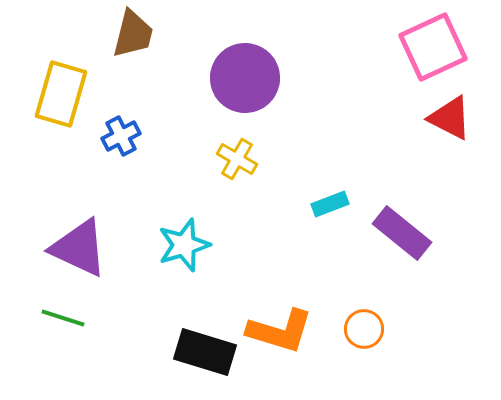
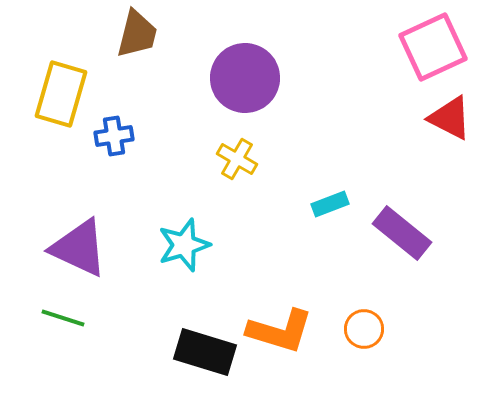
brown trapezoid: moved 4 px right
blue cross: moved 7 px left; rotated 18 degrees clockwise
